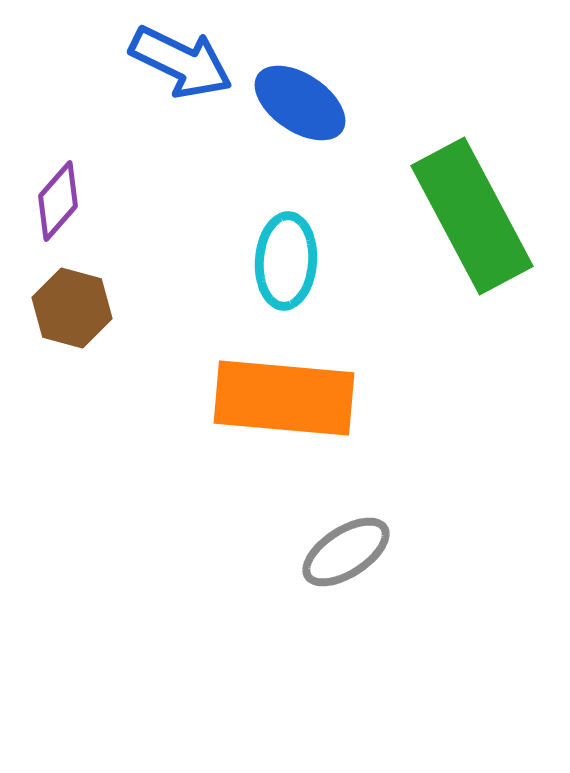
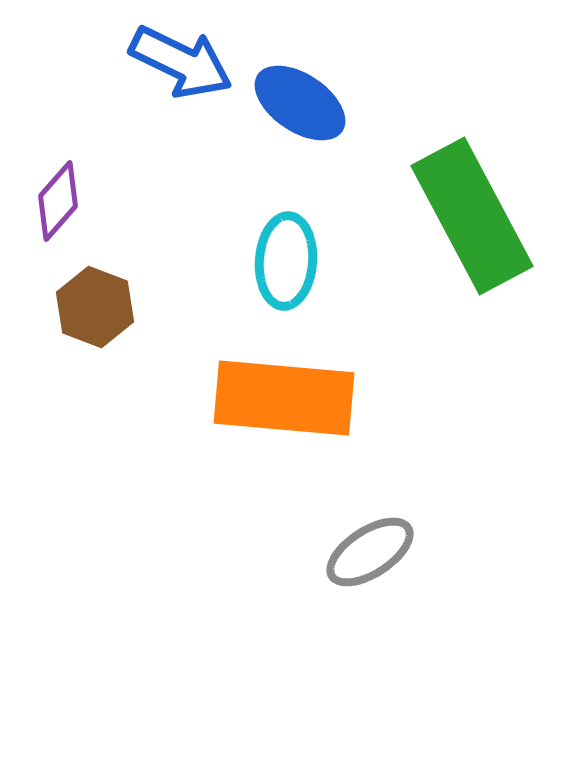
brown hexagon: moved 23 px right, 1 px up; rotated 6 degrees clockwise
gray ellipse: moved 24 px right
